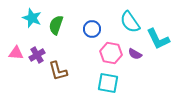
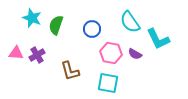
brown L-shape: moved 12 px right
